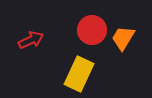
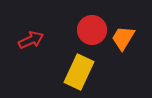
yellow rectangle: moved 2 px up
